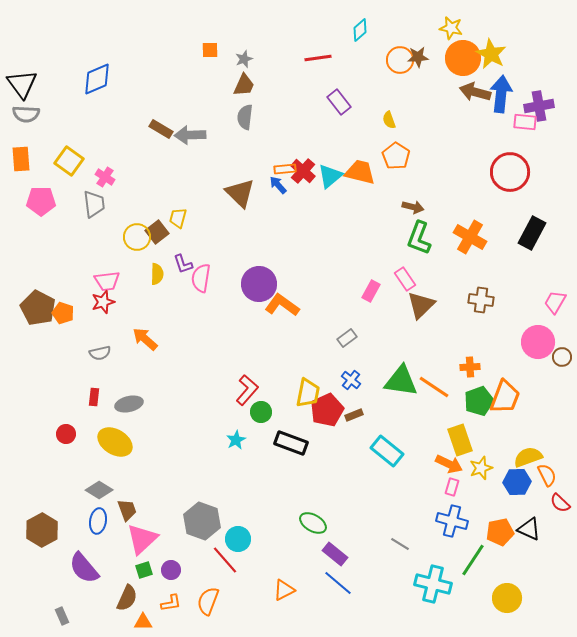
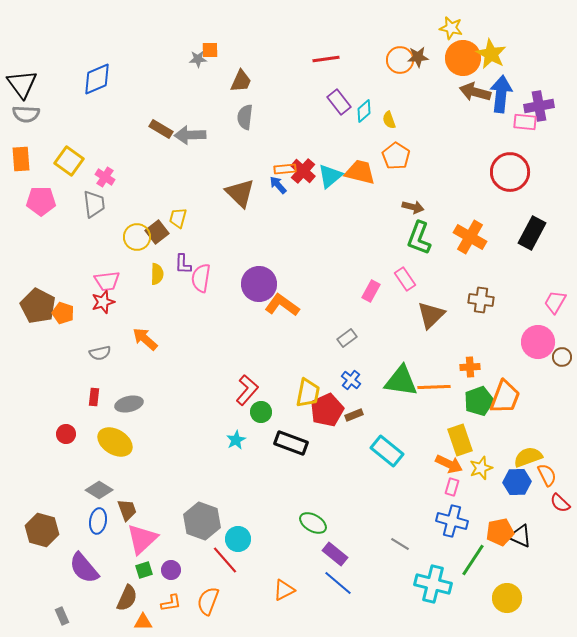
cyan diamond at (360, 30): moved 4 px right, 81 px down
red line at (318, 58): moved 8 px right, 1 px down
gray star at (244, 59): moved 46 px left; rotated 18 degrees clockwise
brown trapezoid at (244, 85): moved 3 px left, 4 px up
purple L-shape at (183, 264): rotated 20 degrees clockwise
brown triangle at (421, 305): moved 10 px right, 10 px down
brown pentagon at (38, 308): moved 2 px up
orange line at (434, 387): rotated 36 degrees counterclockwise
black triangle at (529, 529): moved 9 px left, 7 px down
brown hexagon at (42, 530): rotated 16 degrees counterclockwise
